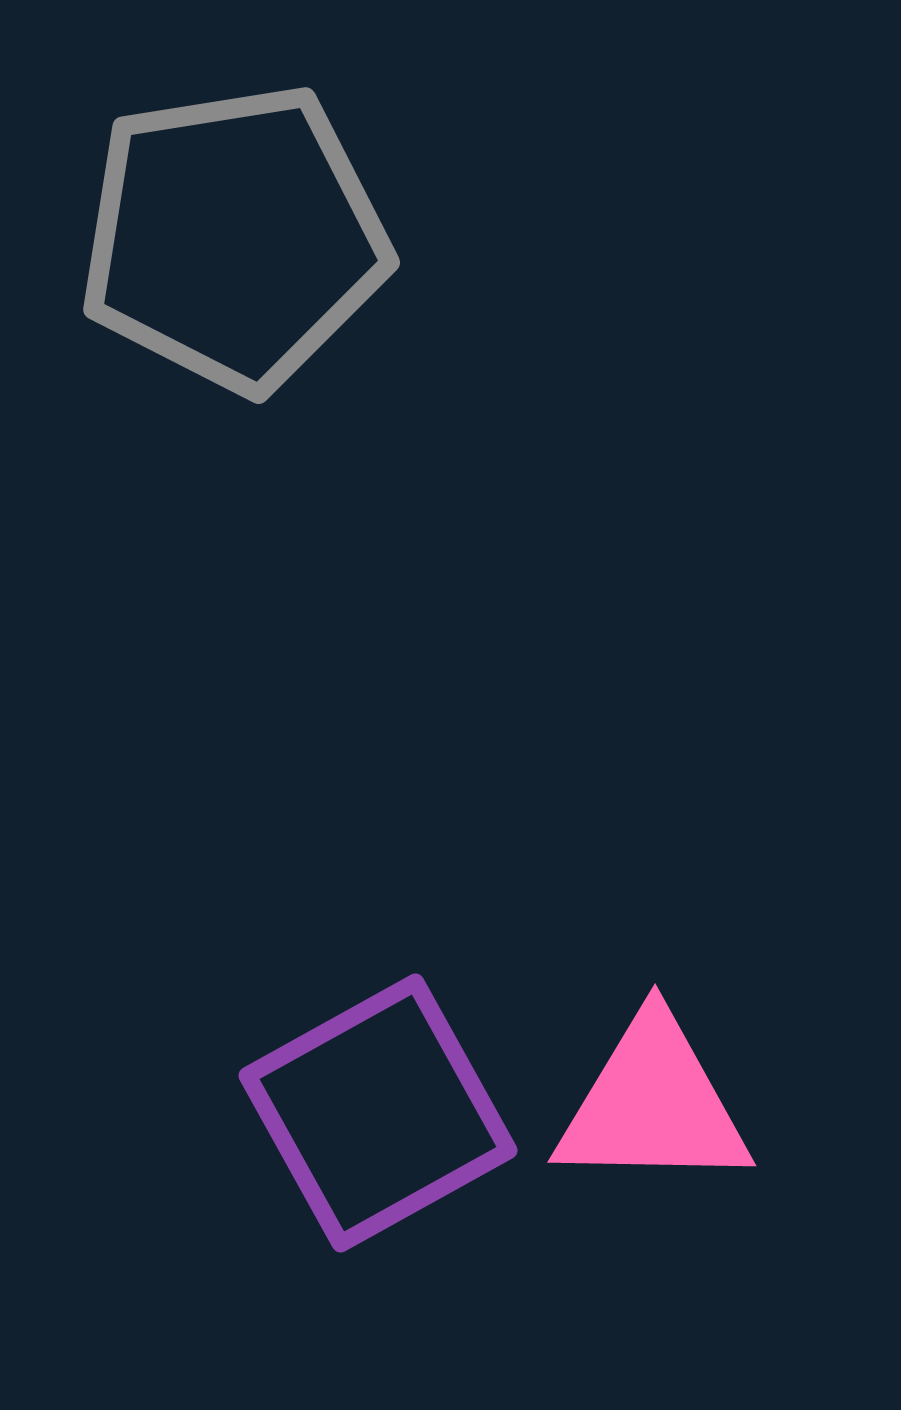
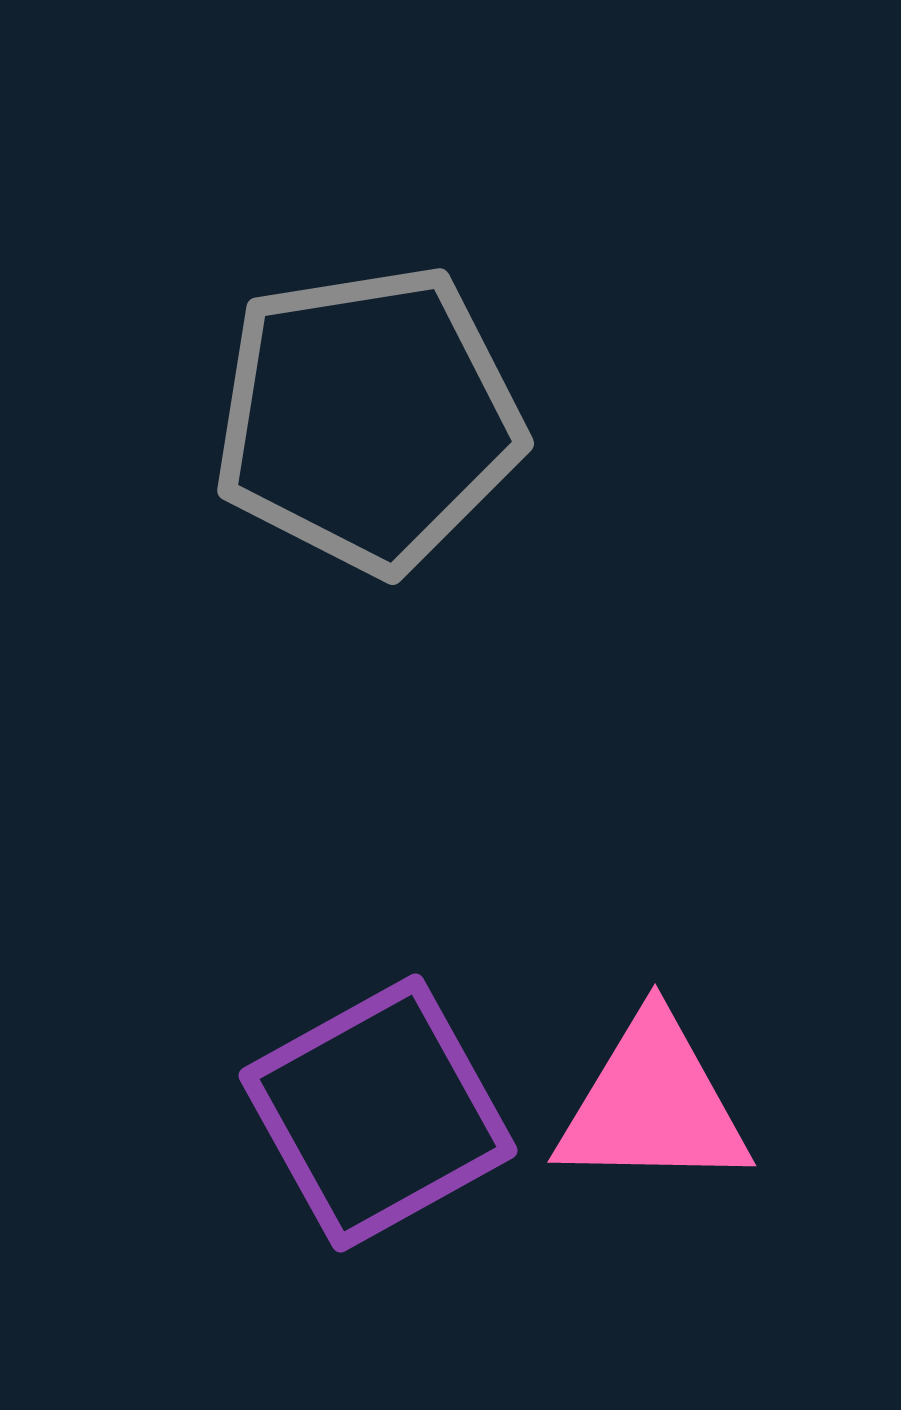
gray pentagon: moved 134 px right, 181 px down
